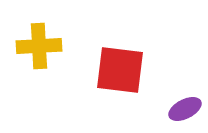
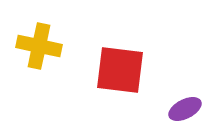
yellow cross: rotated 15 degrees clockwise
